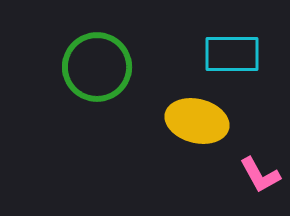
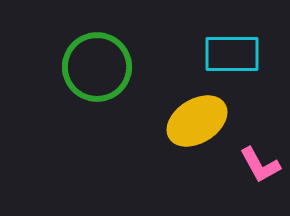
yellow ellipse: rotated 46 degrees counterclockwise
pink L-shape: moved 10 px up
